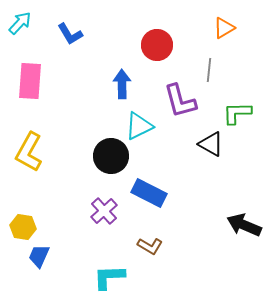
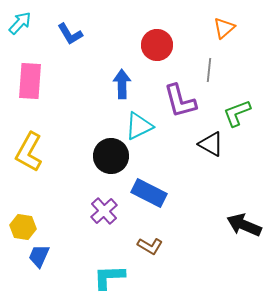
orange triangle: rotated 10 degrees counterclockwise
green L-shape: rotated 20 degrees counterclockwise
